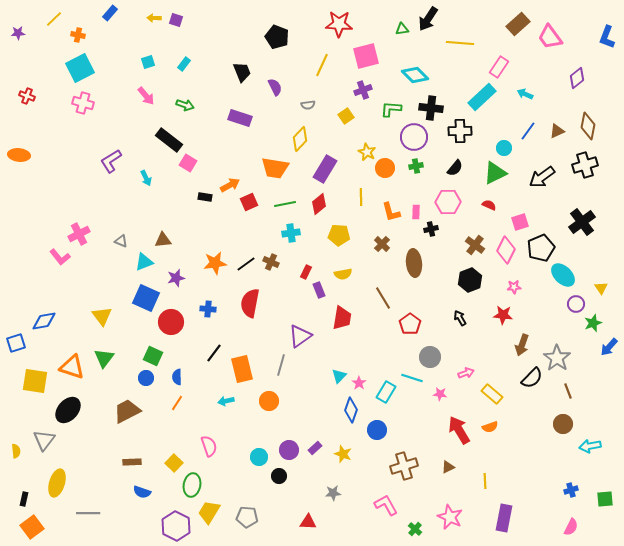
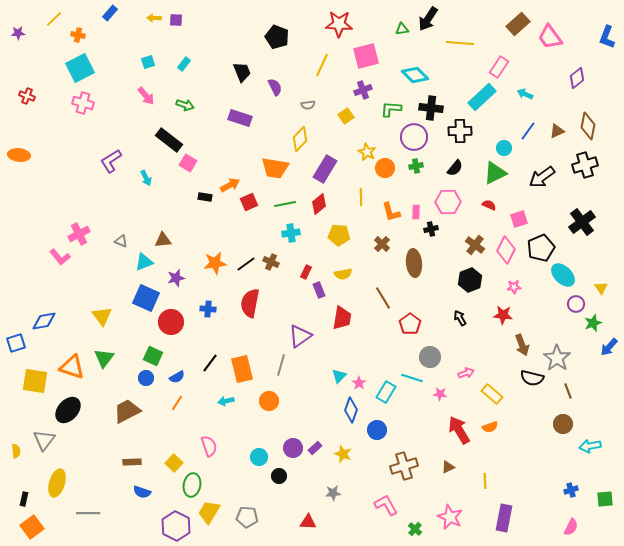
purple square at (176, 20): rotated 16 degrees counterclockwise
pink square at (520, 222): moved 1 px left, 3 px up
brown arrow at (522, 345): rotated 40 degrees counterclockwise
black line at (214, 353): moved 4 px left, 10 px down
blue semicircle at (177, 377): rotated 119 degrees counterclockwise
black semicircle at (532, 378): rotated 60 degrees clockwise
purple circle at (289, 450): moved 4 px right, 2 px up
